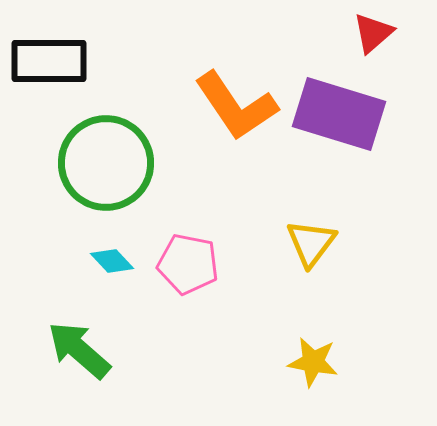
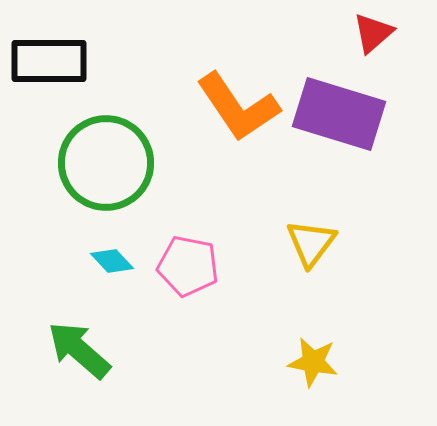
orange L-shape: moved 2 px right, 1 px down
pink pentagon: moved 2 px down
